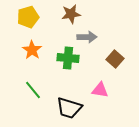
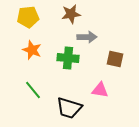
yellow pentagon: rotated 10 degrees clockwise
orange star: rotated 12 degrees counterclockwise
brown square: rotated 30 degrees counterclockwise
